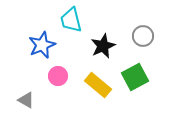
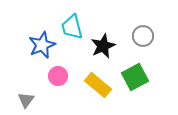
cyan trapezoid: moved 1 px right, 7 px down
gray triangle: rotated 36 degrees clockwise
